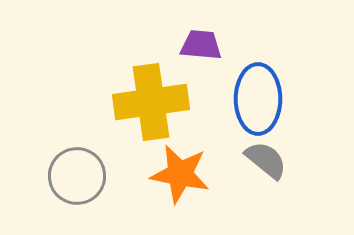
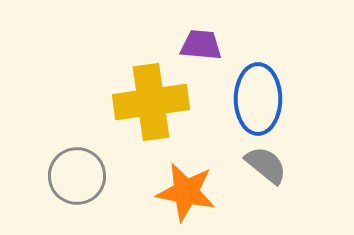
gray semicircle: moved 5 px down
orange star: moved 6 px right, 18 px down
